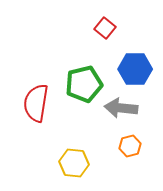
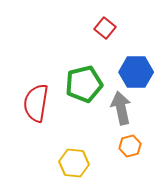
blue hexagon: moved 1 px right, 3 px down
gray arrow: rotated 72 degrees clockwise
